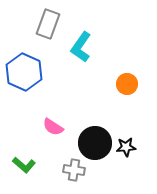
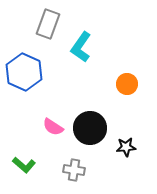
black circle: moved 5 px left, 15 px up
